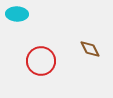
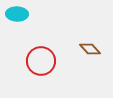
brown diamond: rotated 15 degrees counterclockwise
